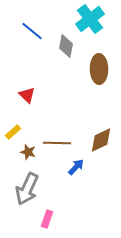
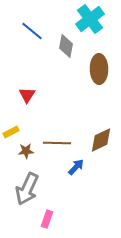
red triangle: rotated 18 degrees clockwise
yellow rectangle: moved 2 px left; rotated 14 degrees clockwise
brown star: moved 2 px left, 1 px up; rotated 21 degrees counterclockwise
